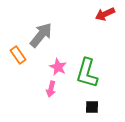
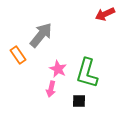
pink star: moved 2 px down
black square: moved 13 px left, 6 px up
